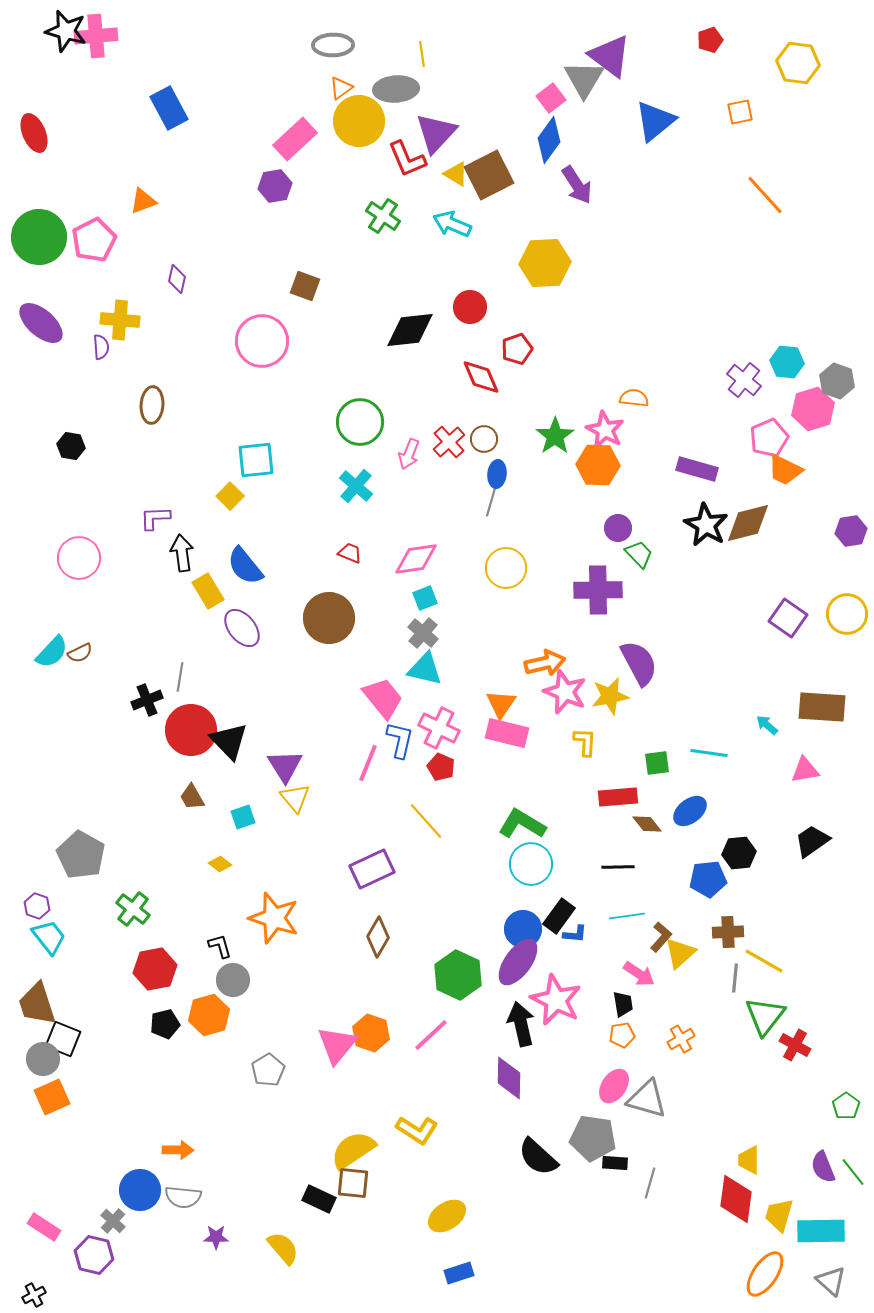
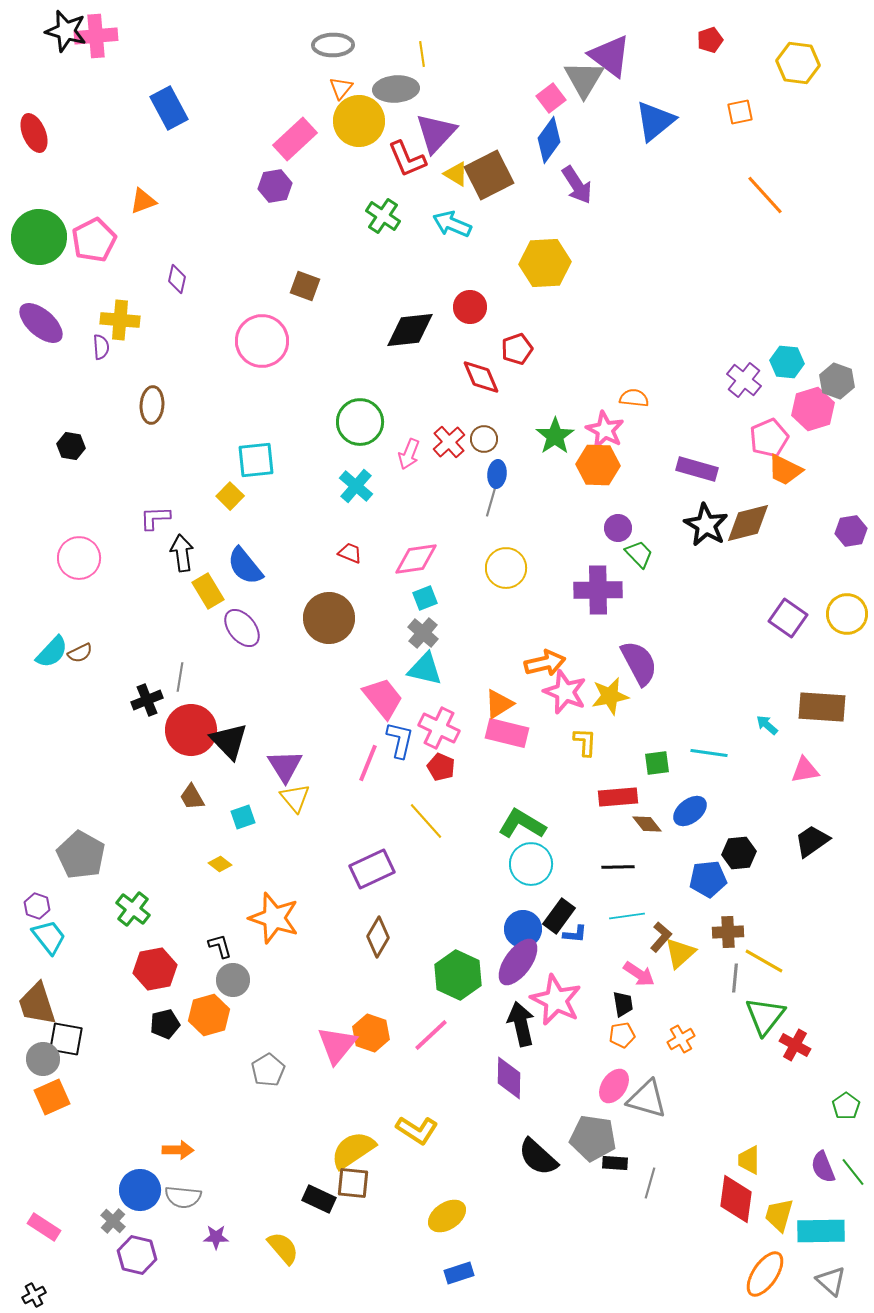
orange triangle at (341, 88): rotated 15 degrees counterclockwise
orange triangle at (501, 704): moved 2 px left; rotated 24 degrees clockwise
black square at (63, 1039): moved 3 px right; rotated 12 degrees counterclockwise
purple hexagon at (94, 1255): moved 43 px right
